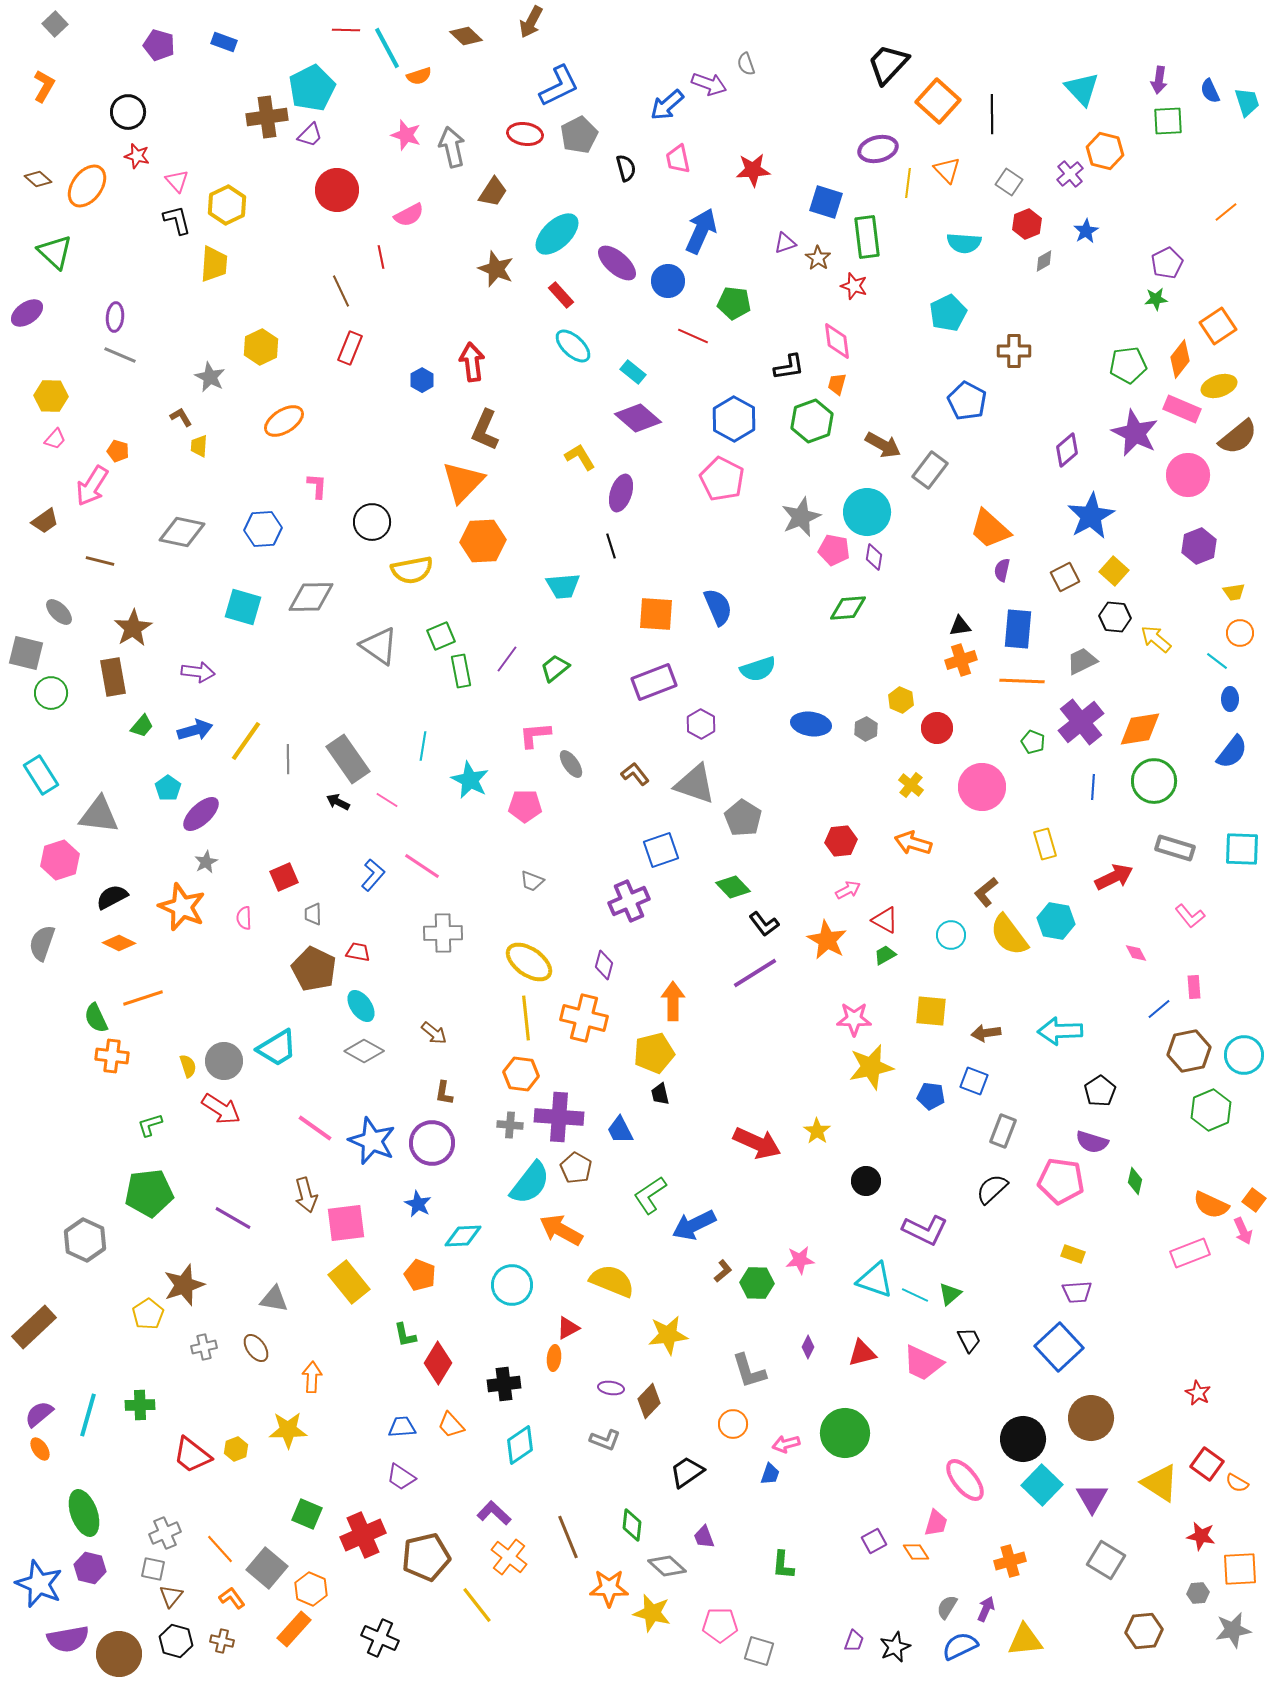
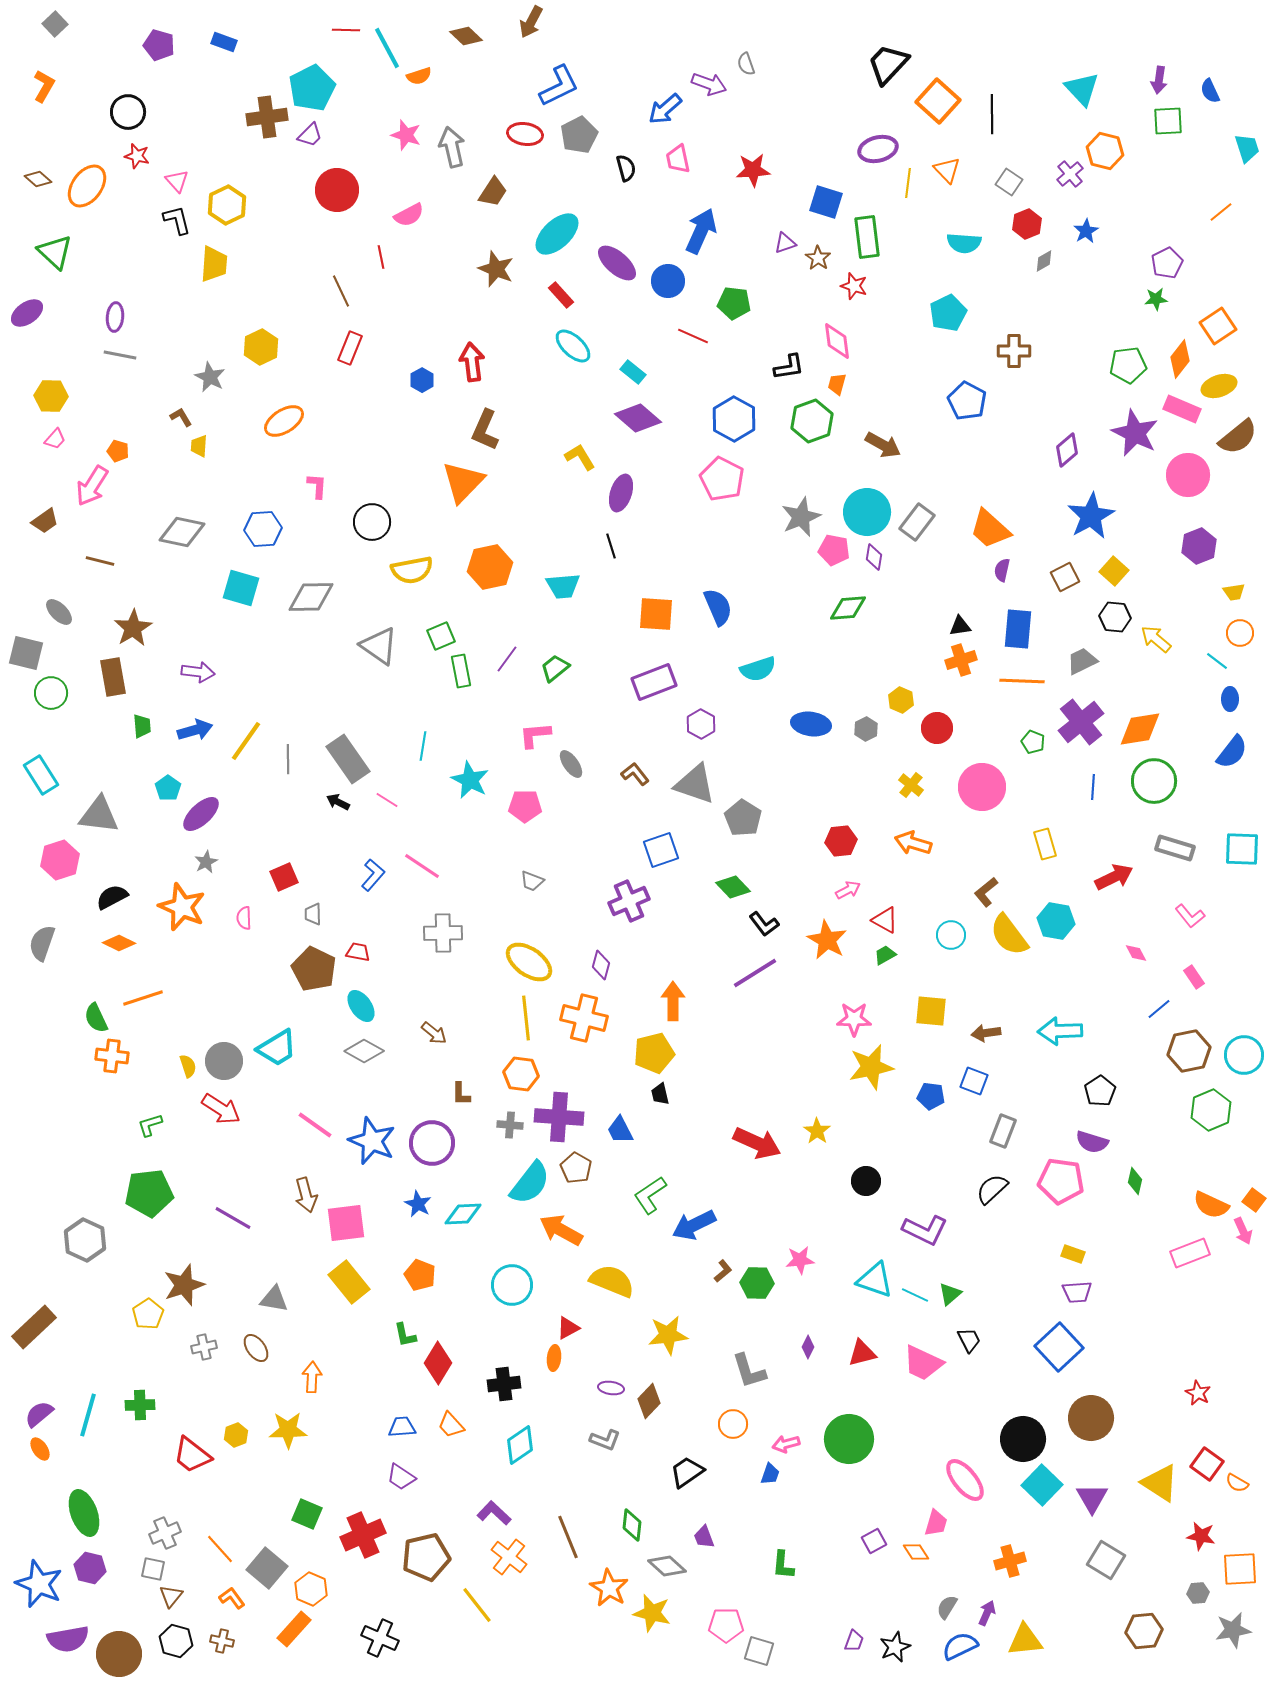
cyan trapezoid at (1247, 102): moved 46 px down
blue arrow at (667, 105): moved 2 px left, 4 px down
orange line at (1226, 212): moved 5 px left
gray line at (120, 355): rotated 12 degrees counterclockwise
gray rectangle at (930, 470): moved 13 px left, 52 px down
orange hexagon at (483, 541): moved 7 px right, 26 px down; rotated 9 degrees counterclockwise
cyan square at (243, 607): moved 2 px left, 19 px up
green trapezoid at (142, 726): rotated 45 degrees counterclockwise
purple diamond at (604, 965): moved 3 px left
pink rectangle at (1194, 987): moved 10 px up; rotated 30 degrees counterclockwise
brown L-shape at (444, 1093): moved 17 px right, 1 px down; rotated 10 degrees counterclockwise
pink line at (315, 1128): moved 3 px up
cyan diamond at (463, 1236): moved 22 px up
green circle at (845, 1433): moved 4 px right, 6 px down
yellow hexagon at (236, 1449): moved 14 px up
orange star at (609, 1588): rotated 30 degrees clockwise
purple arrow at (986, 1609): moved 1 px right, 4 px down
pink pentagon at (720, 1625): moved 6 px right
